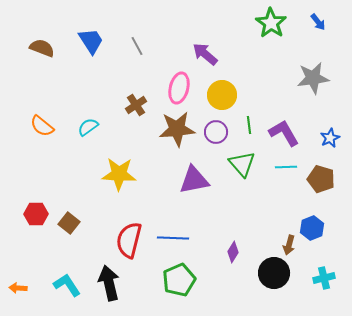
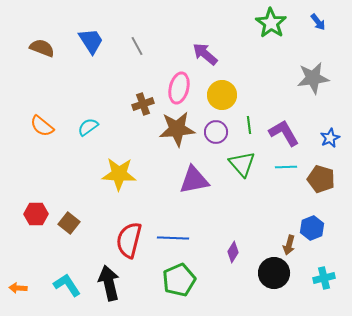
brown cross: moved 7 px right, 1 px up; rotated 15 degrees clockwise
